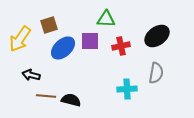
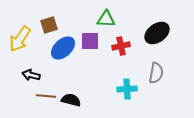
black ellipse: moved 3 px up
